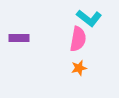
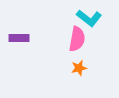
pink semicircle: moved 1 px left
